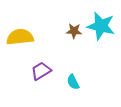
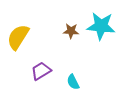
cyan star: rotated 8 degrees counterclockwise
brown star: moved 3 px left
yellow semicircle: moved 2 px left; rotated 52 degrees counterclockwise
